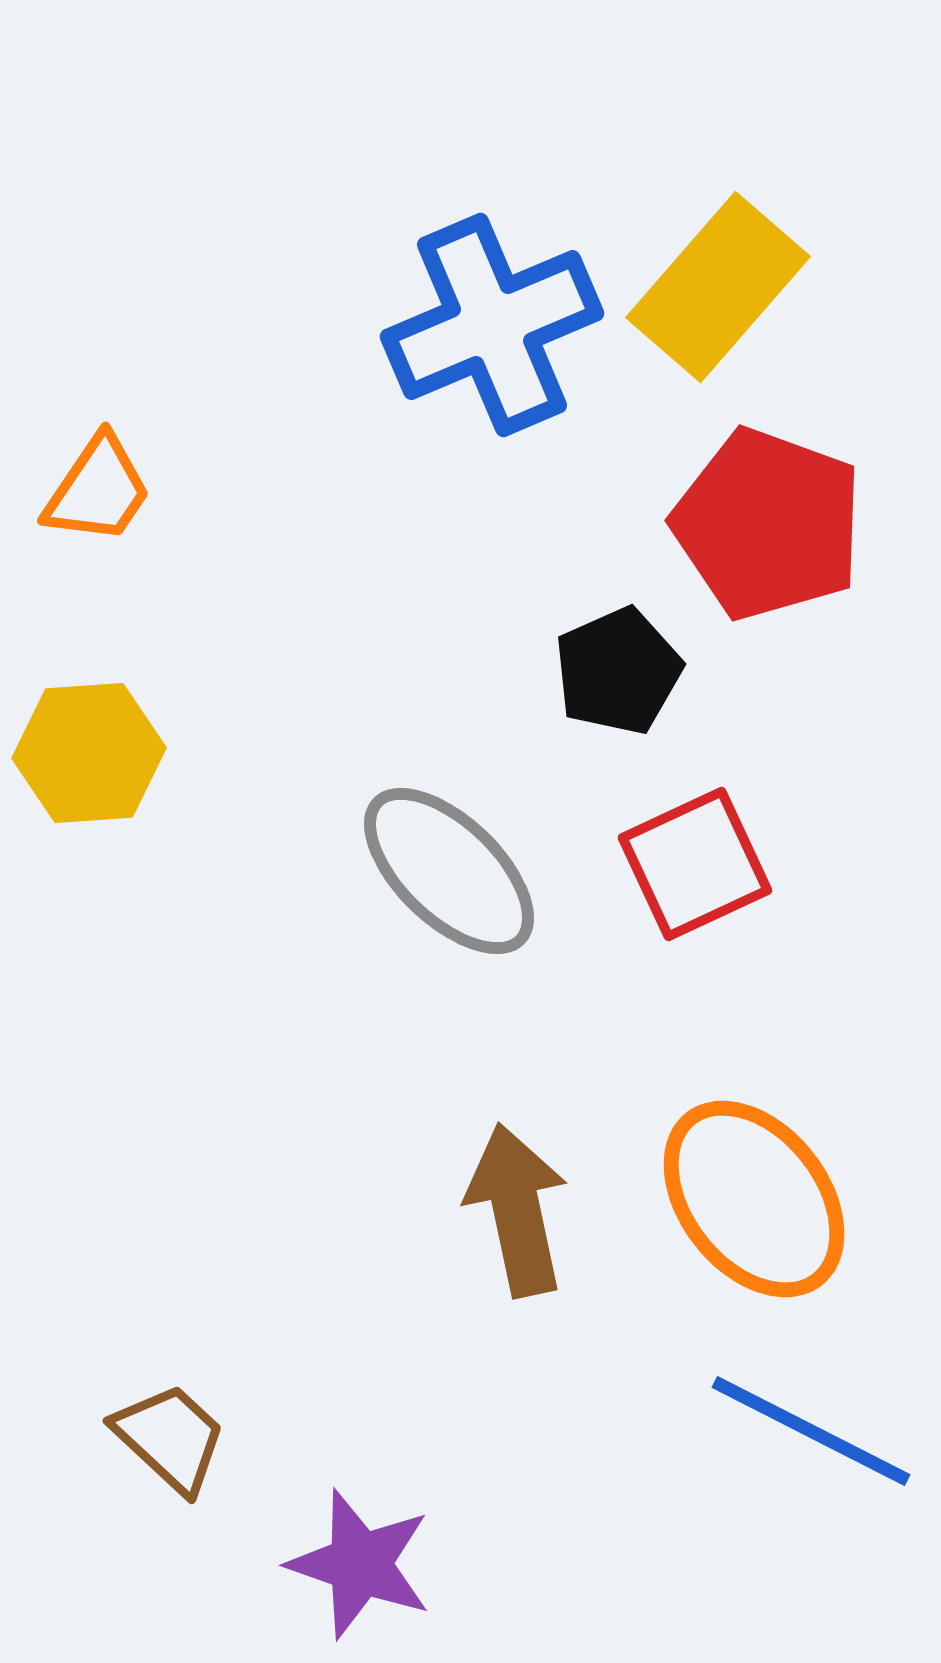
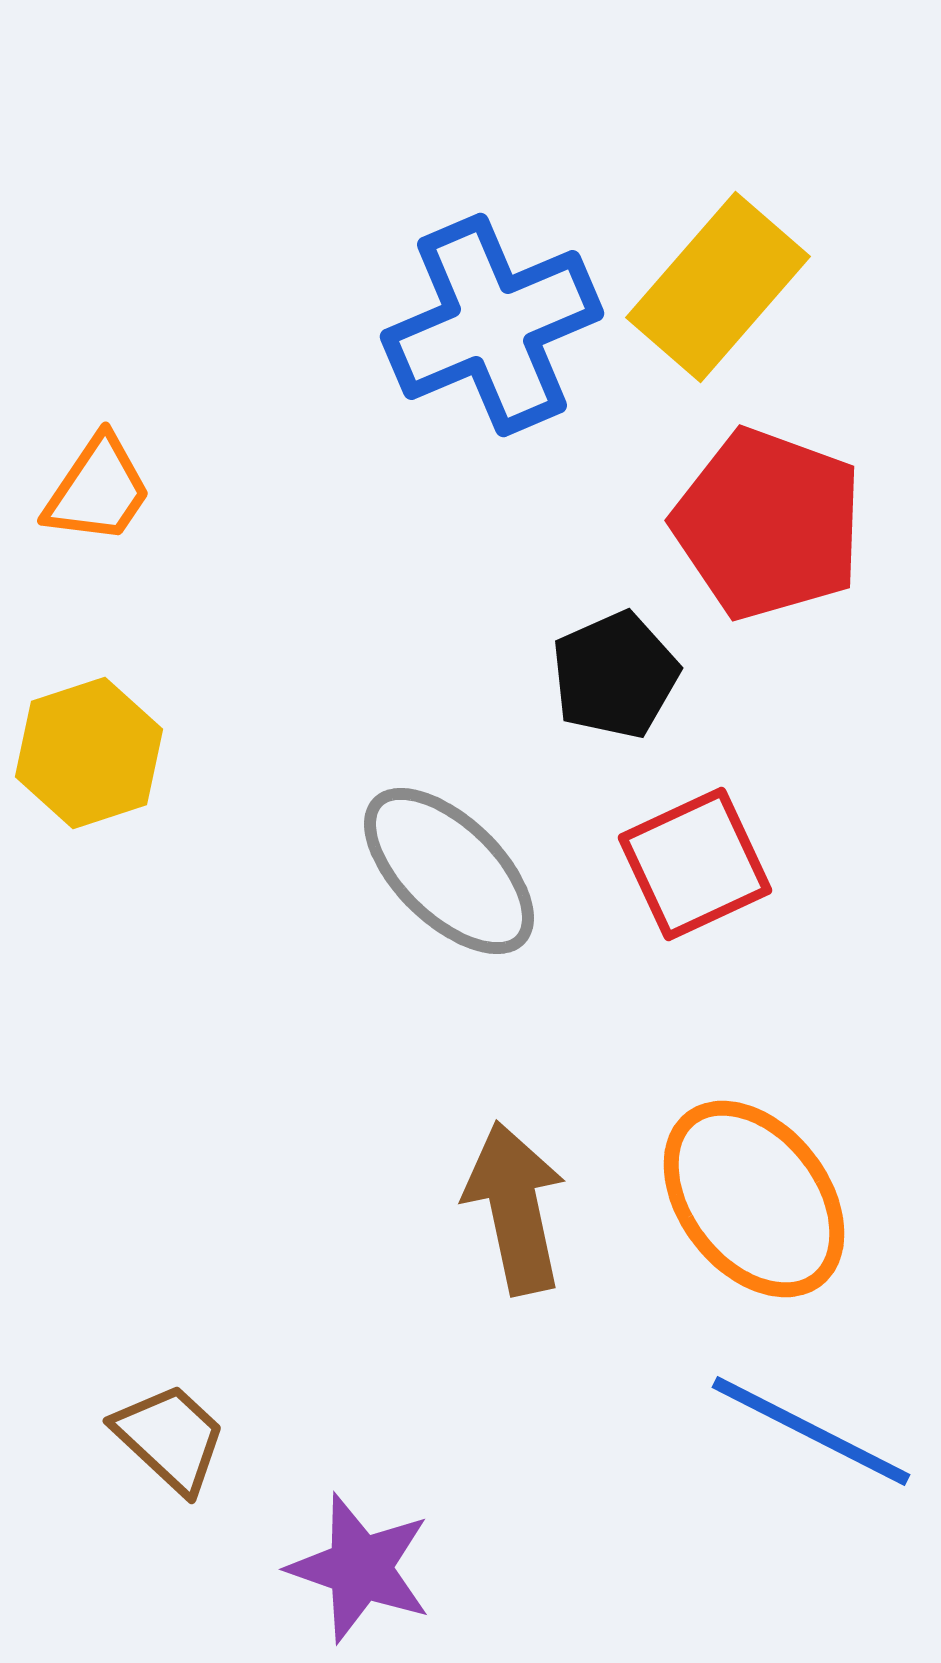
black pentagon: moved 3 px left, 4 px down
yellow hexagon: rotated 14 degrees counterclockwise
brown arrow: moved 2 px left, 2 px up
purple star: moved 4 px down
